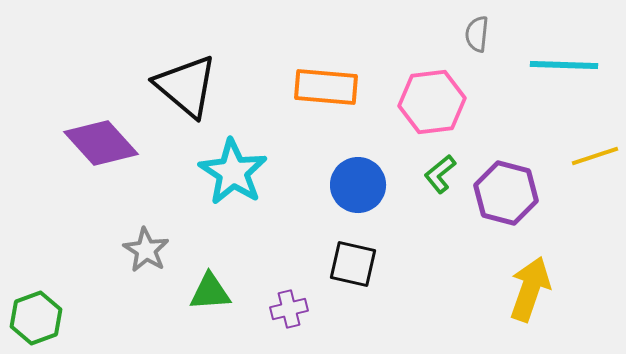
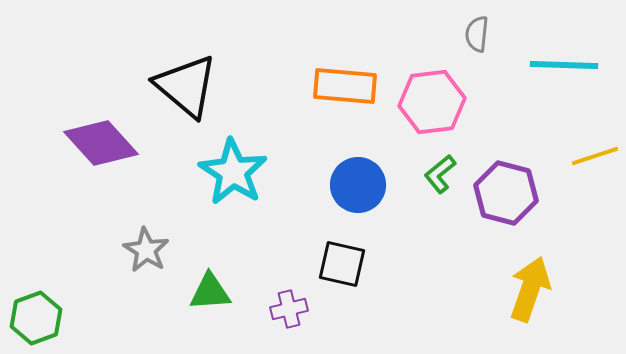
orange rectangle: moved 19 px right, 1 px up
black square: moved 11 px left
